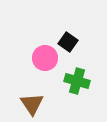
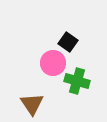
pink circle: moved 8 px right, 5 px down
